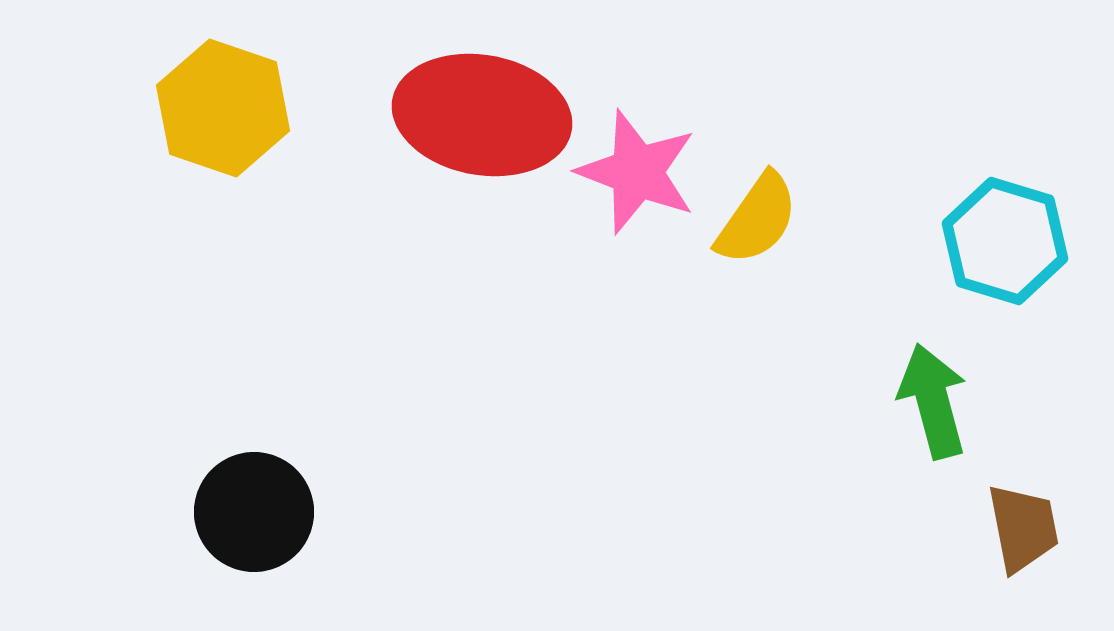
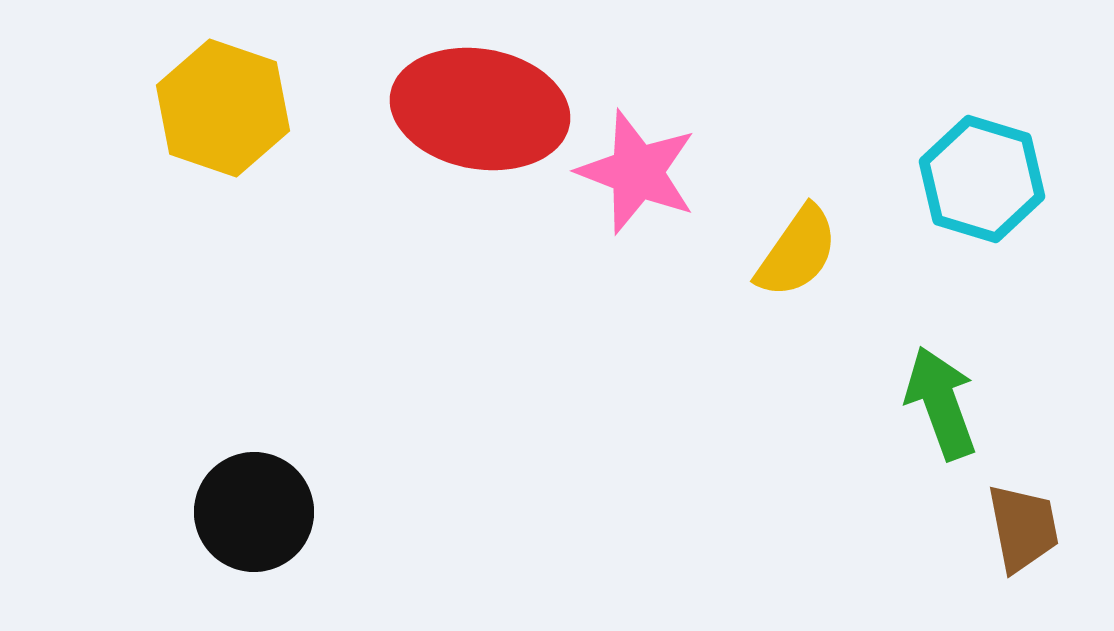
red ellipse: moved 2 px left, 6 px up
yellow semicircle: moved 40 px right, 33 px down
cyan hexagon: moved 23 px left, 62 px up
green arrow: moved 8 px right, 2 px down; rotated 5 degrees counterclockwise
